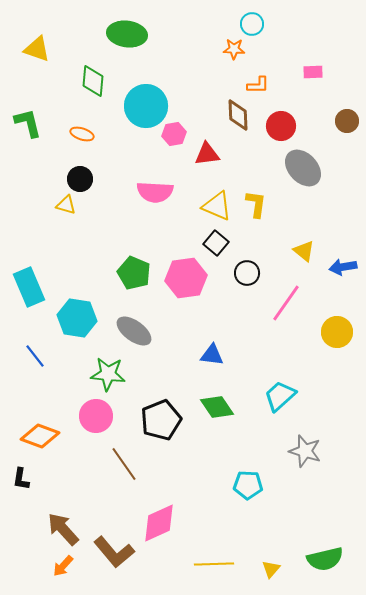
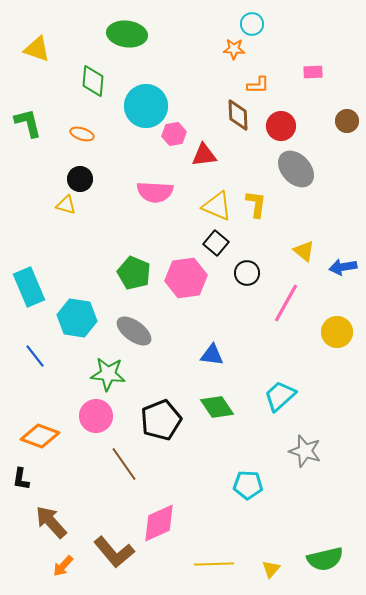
red triangle at (207, 154): moved 3 px left, 1 px down
gray ellipse at (303, 168): moved 7 px left, 1 px down
pink line at (286, 303): rotated 6 degrees counterclockwise
brown arrow at (63, 529): moved 12 px left, 7 px up
